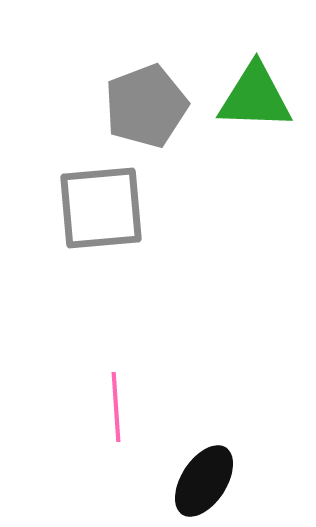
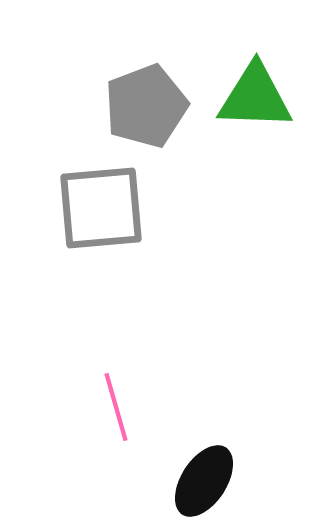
pink line: rotated 12 degrees counterclockwise
